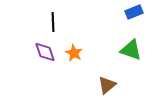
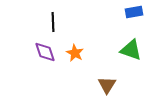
blue rectangle: rotated 12 degrees clockwise
orange star: moved 1 px right
brown triangle: rotated 18 degrees counterclockwise
